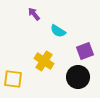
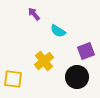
purple square: moved 1 px right
yellow cross: rotated 18 degrees clockwise
black circle: moved 1 px left
